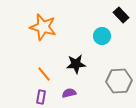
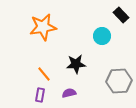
orange star: rotated 24 degrees counterclockwise
purple rectangle: moved 1 px left, 2 px up
